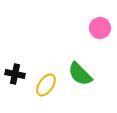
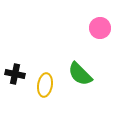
yellow ellipse: moved 1 px left; rotated 25 degrees counterclockwise
